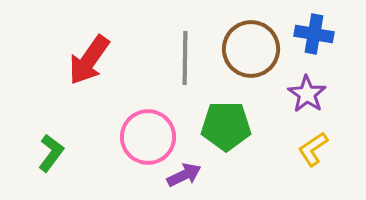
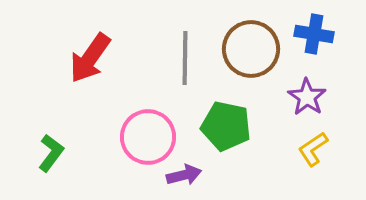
red arrow: moved 1 px right, 2 px up
purple star: moved 3 px down
green pentagon: rotated 12 degrees clockwise
purple arrow: rotated 12 degrees clockwise
